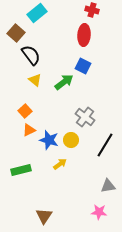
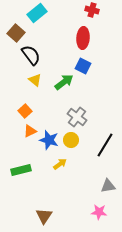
red ellipse: moved 1 px left, 3 px down
gray cross: moved 8 px left
orange triangle: moved 1 px right, 1 px down
